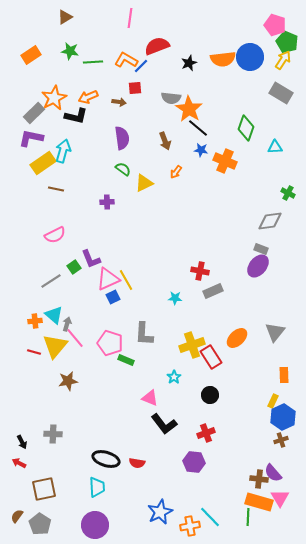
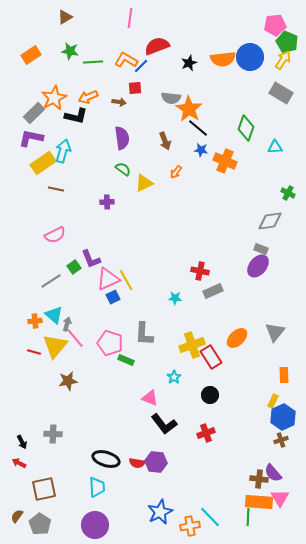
pink pentagon at (275, 25): rotated 25 degrees counterclockwise
purple hexagon at (194, 462): moved 38 px left
orange rectangle at (259, 502): rotated 12 degrees counterclockwise
